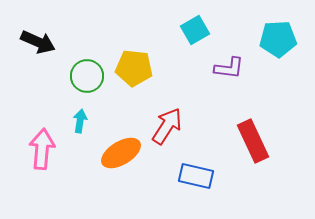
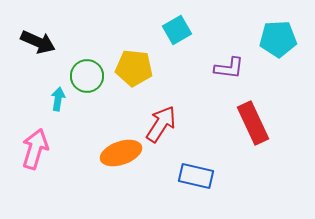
cyan square: moved 18 px left
cyan arrow: moved 22 px left, 22 px up
red arrow: moved 6 px left, 2 px up
red rectangle: moved 18 px up
pink arrow: moved 7 px left; rotated 12 degrees clockwise
orange ellipse: rotated 12 degrees clockwise
